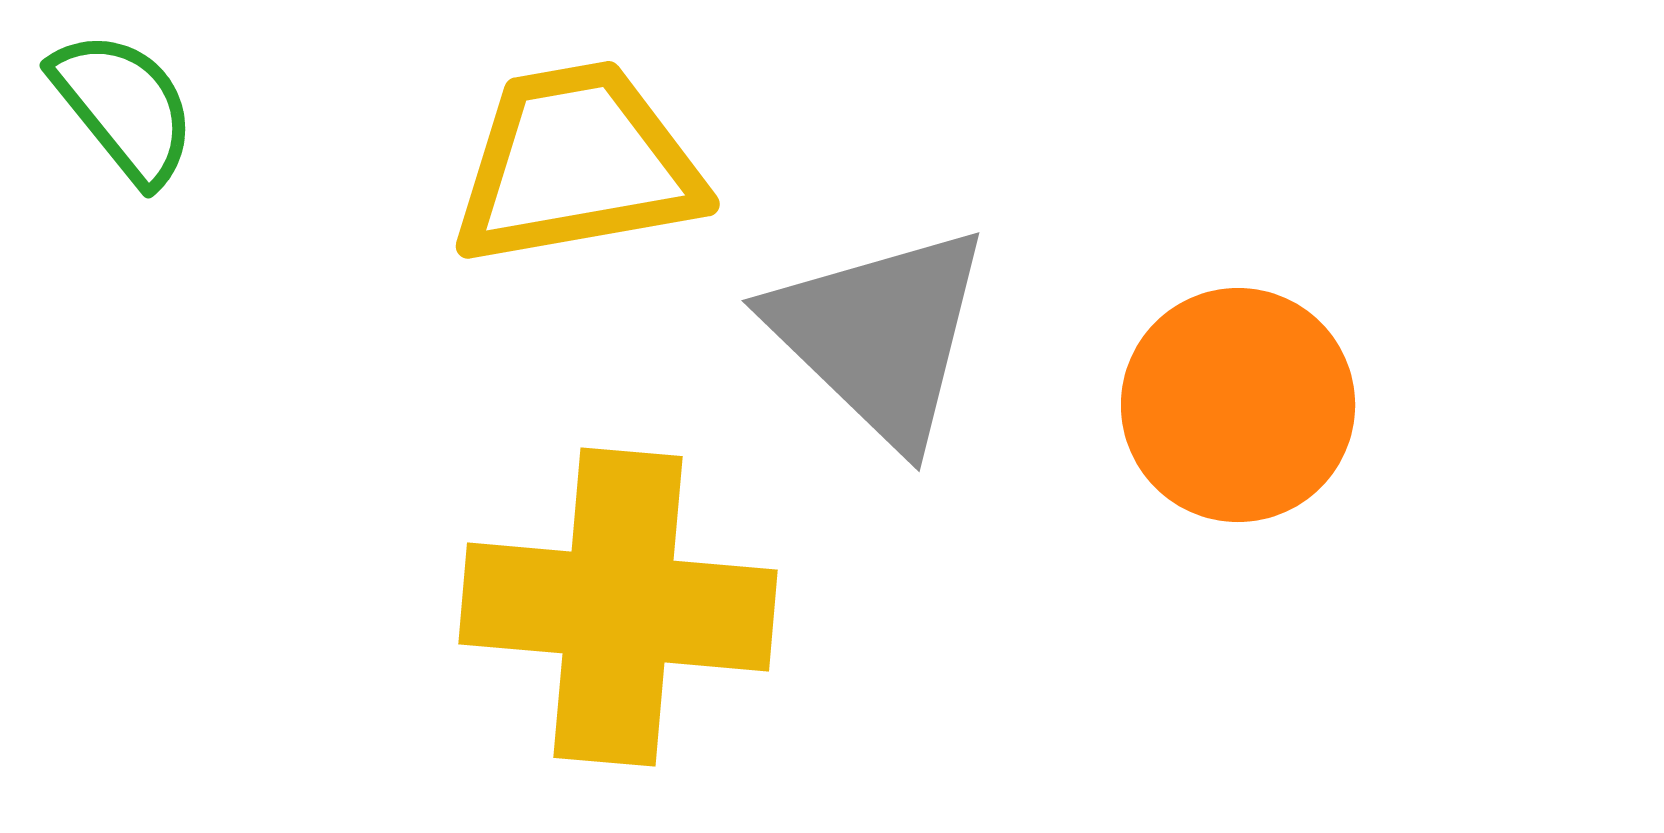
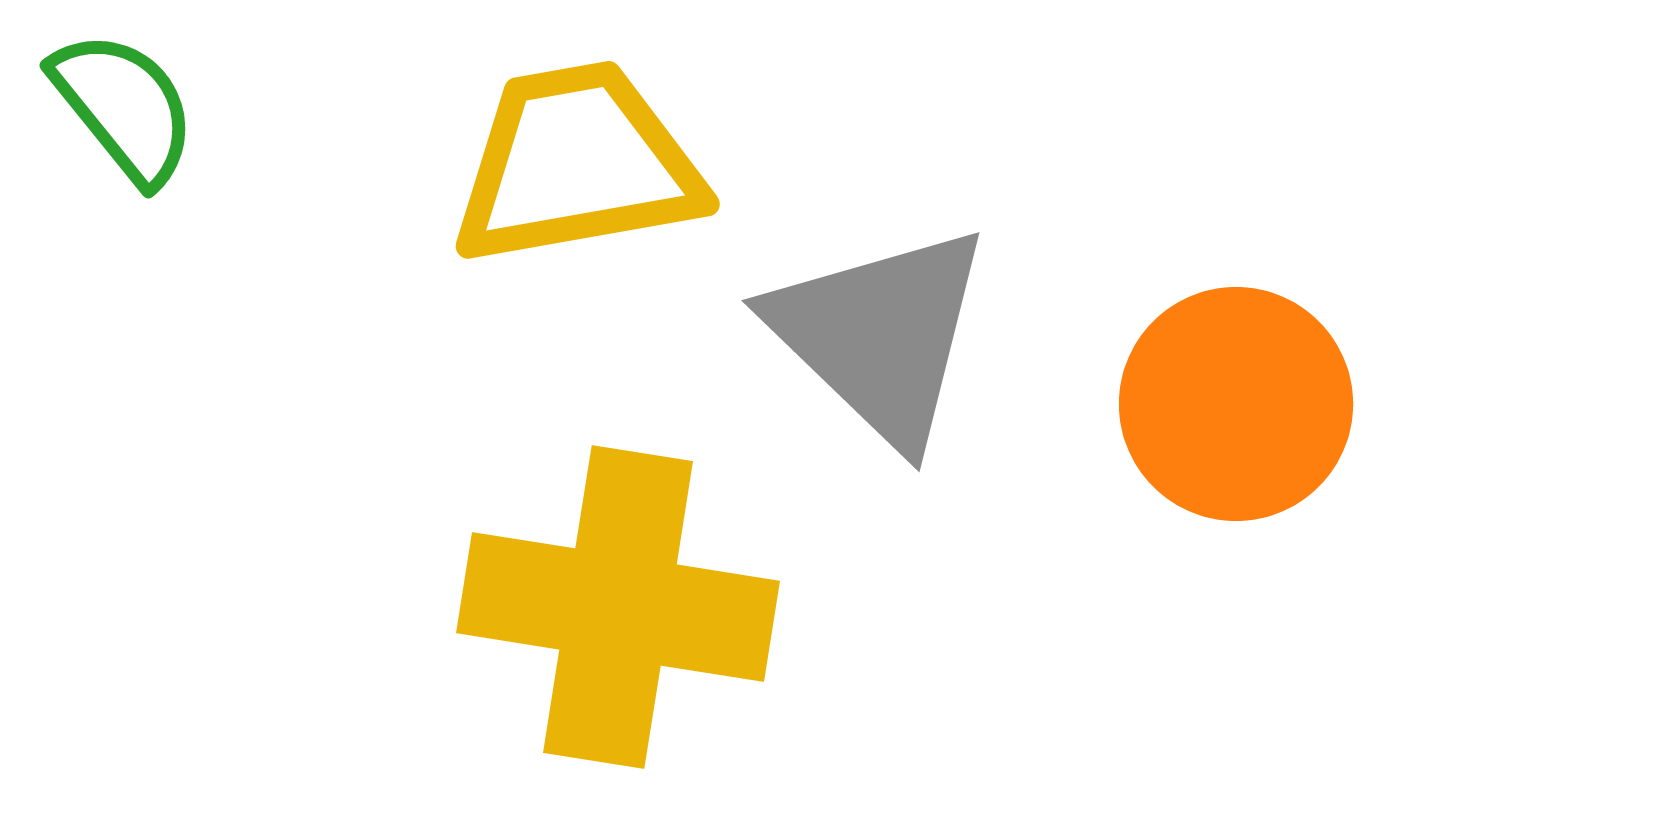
orange circle: moved 2 px left, 1 px up
yellow cross: rotated 4 degrees clockwise
